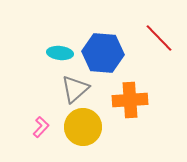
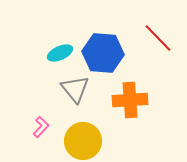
red line: moved 1 px left
cyan ellipse: rotated 30 degrees counterclockwise
gray triangle: rotated 28 degrees counterclockwise
yellow circle: moved 14 px down
